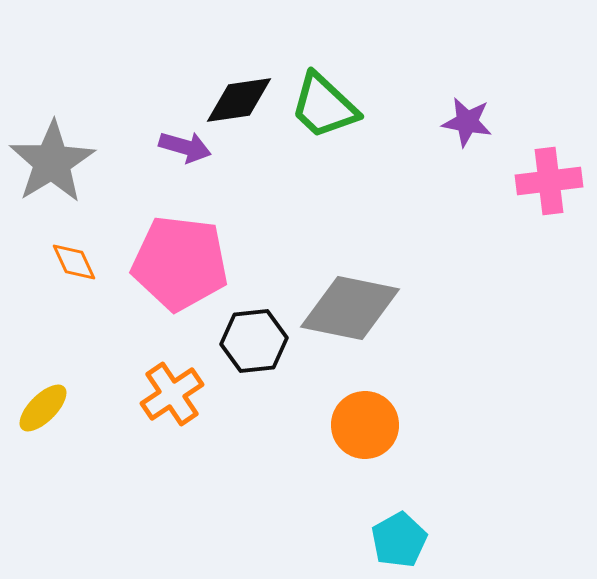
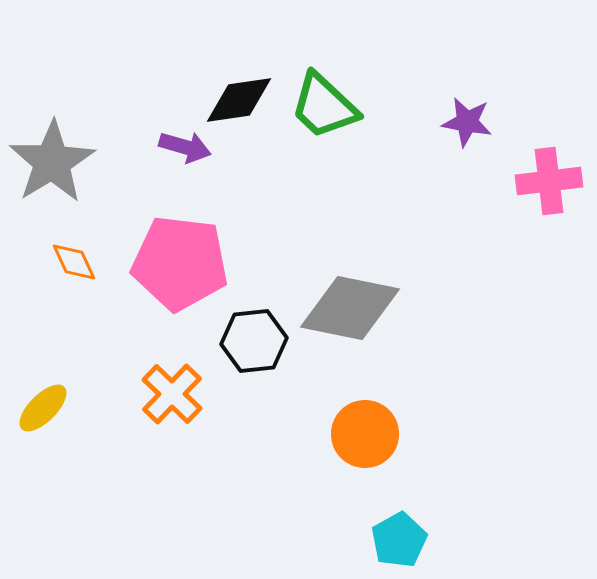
orange cross: rotated 12 degrees counterclockwise
orange circle: moved 9 px down
